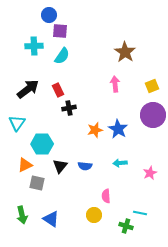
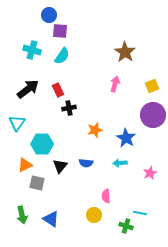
cyan cross: moved 2 px left, 4 px down; rotated 18 degrees clockwise
pink arrow: rotated 21 degrees clockwise
blue star: moved 8 px right, 9 px down
blue semicircle: moved 1 px right, 3 px up
